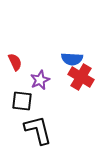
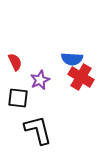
black square: moved 4 px left, 3 px up
